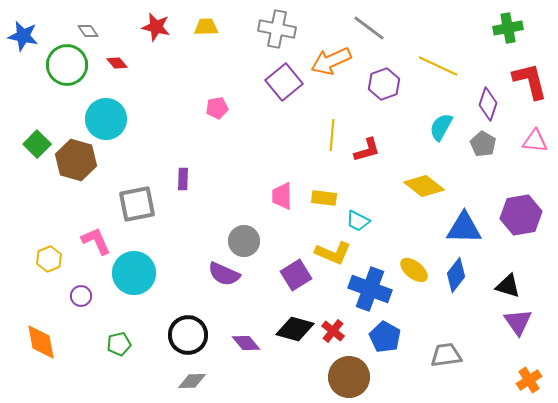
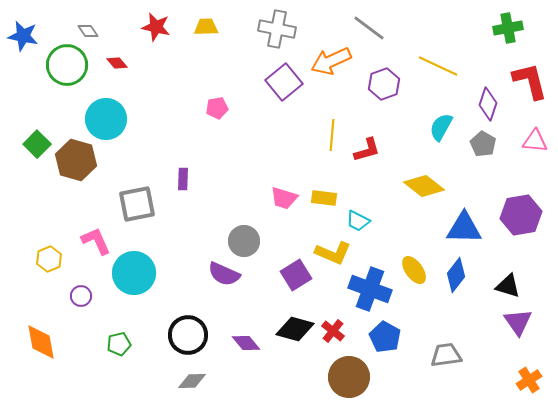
pink trapezoid at (282, 196): moved 2 px right, 2 px down; rotated 72 degrees counterclockwise
yellow ellipse at (414, 270): rotated 16 degrees clockwise
